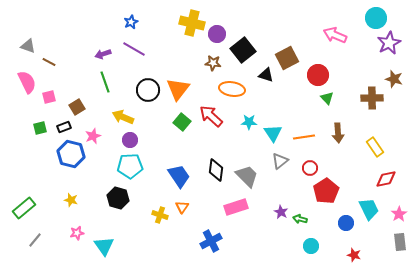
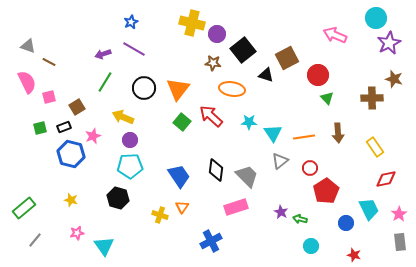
green line at (105, 82): rotated 50 degrees clockwise
black circle at (148, 90): moved 4 px left, 2 px up
